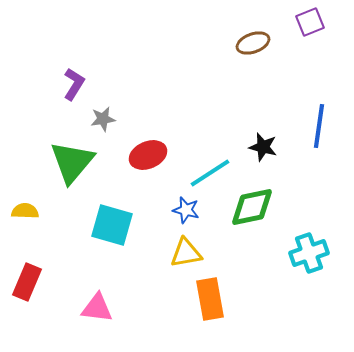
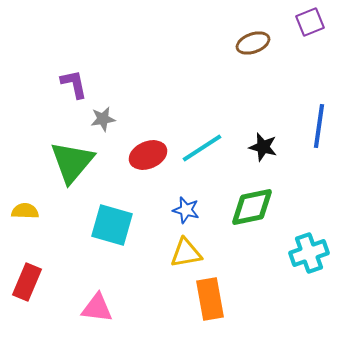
purple L-shape: rotated 44 degrees counterclockwise
cyan line: moved 8 px left, 25 px up
